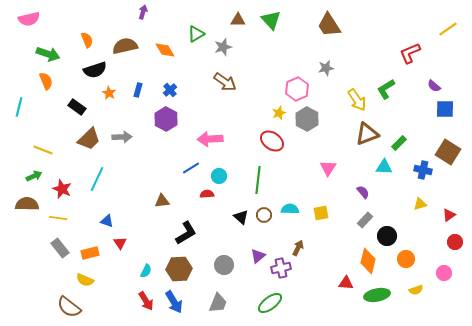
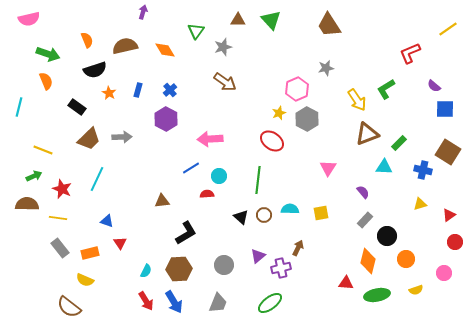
green triangle at (196, 34): moved 3 px up; rotated 24 degrees counterclockwise
